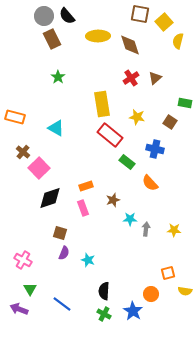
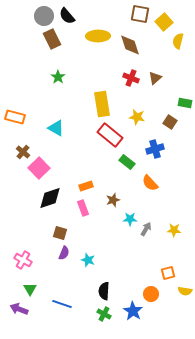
red cross at (131, 78): rotated 35 degrees counterclockwise
blue cross at (155, 149): rotated 30 degrees counterclockwise
gray arrow at (146, 229): rotated 24 degrees clockwise
blue line at (62, 304): rotated 18 degrees counterclockwise
